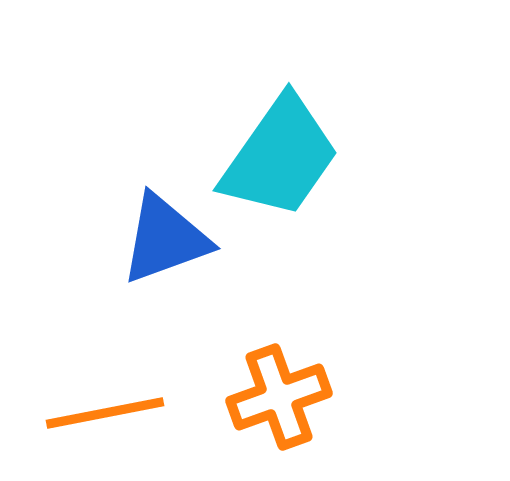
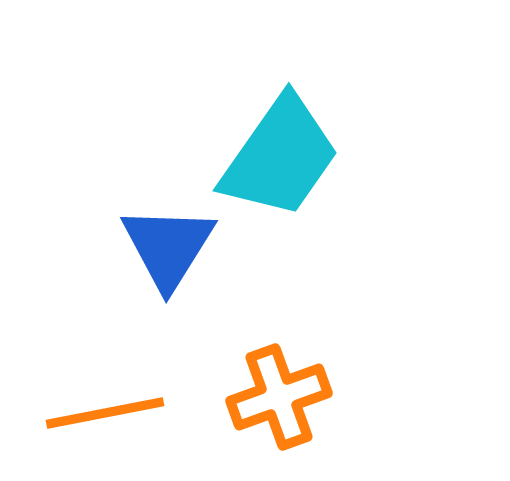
blue triangle: moved 3 px right, 8 px down; rotated 38 degrees counterclockwise
